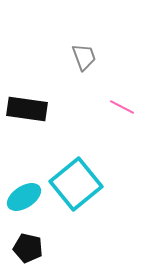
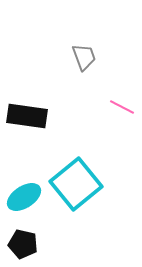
black rectangle: moved 7 px down
black pentagon: moved 5 px left, 4 px up
